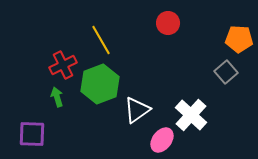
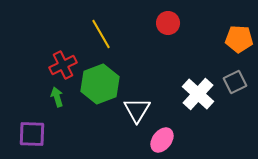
yellow line: moved 6 px up
gray square: moved 9 px right, 10 px down; rotated 15 degrees clockwise
white triangle: rotated 24 degrees counterclockwise
white cross: moved 7 px right, 21 px up
